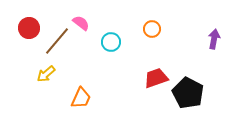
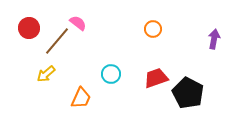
pink semicircle: moved 3 px left
orange circle: moved 1 px right
cyan circle: moved 32 px down
